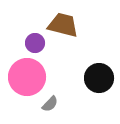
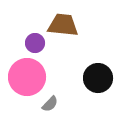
brown trapezoid: rotated 8 degrees counterclockwise
black circle: moved 1 px left
